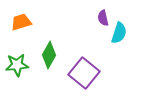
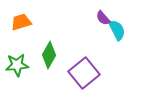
purple semicircle: rotated 28 degrees counterclockwise
cyan semicircle: moved 2 px left, 3 px up; rotated 45 degrees counterclockwise
purple square: rotated 12 degrees clockwise
